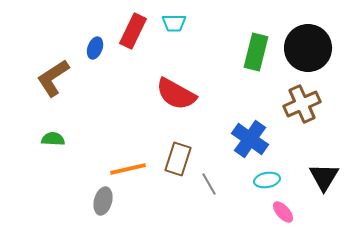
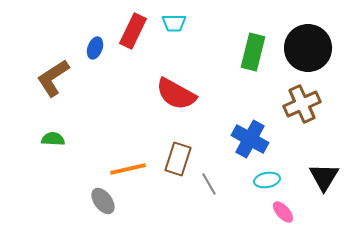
green rectangle: moved 3 px left
blue cross: rotated 6 degrees counterclockwise
gray ellipse: rotated 52 degrees counterclockwise
